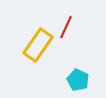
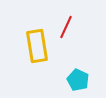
yellow rectangle: moved 1 px left, 1 px down; rotated 44 degrees counterclockwise
